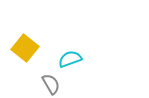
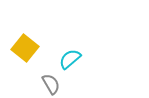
cyan semicircle: rotated 20 degrees counterclockwise
